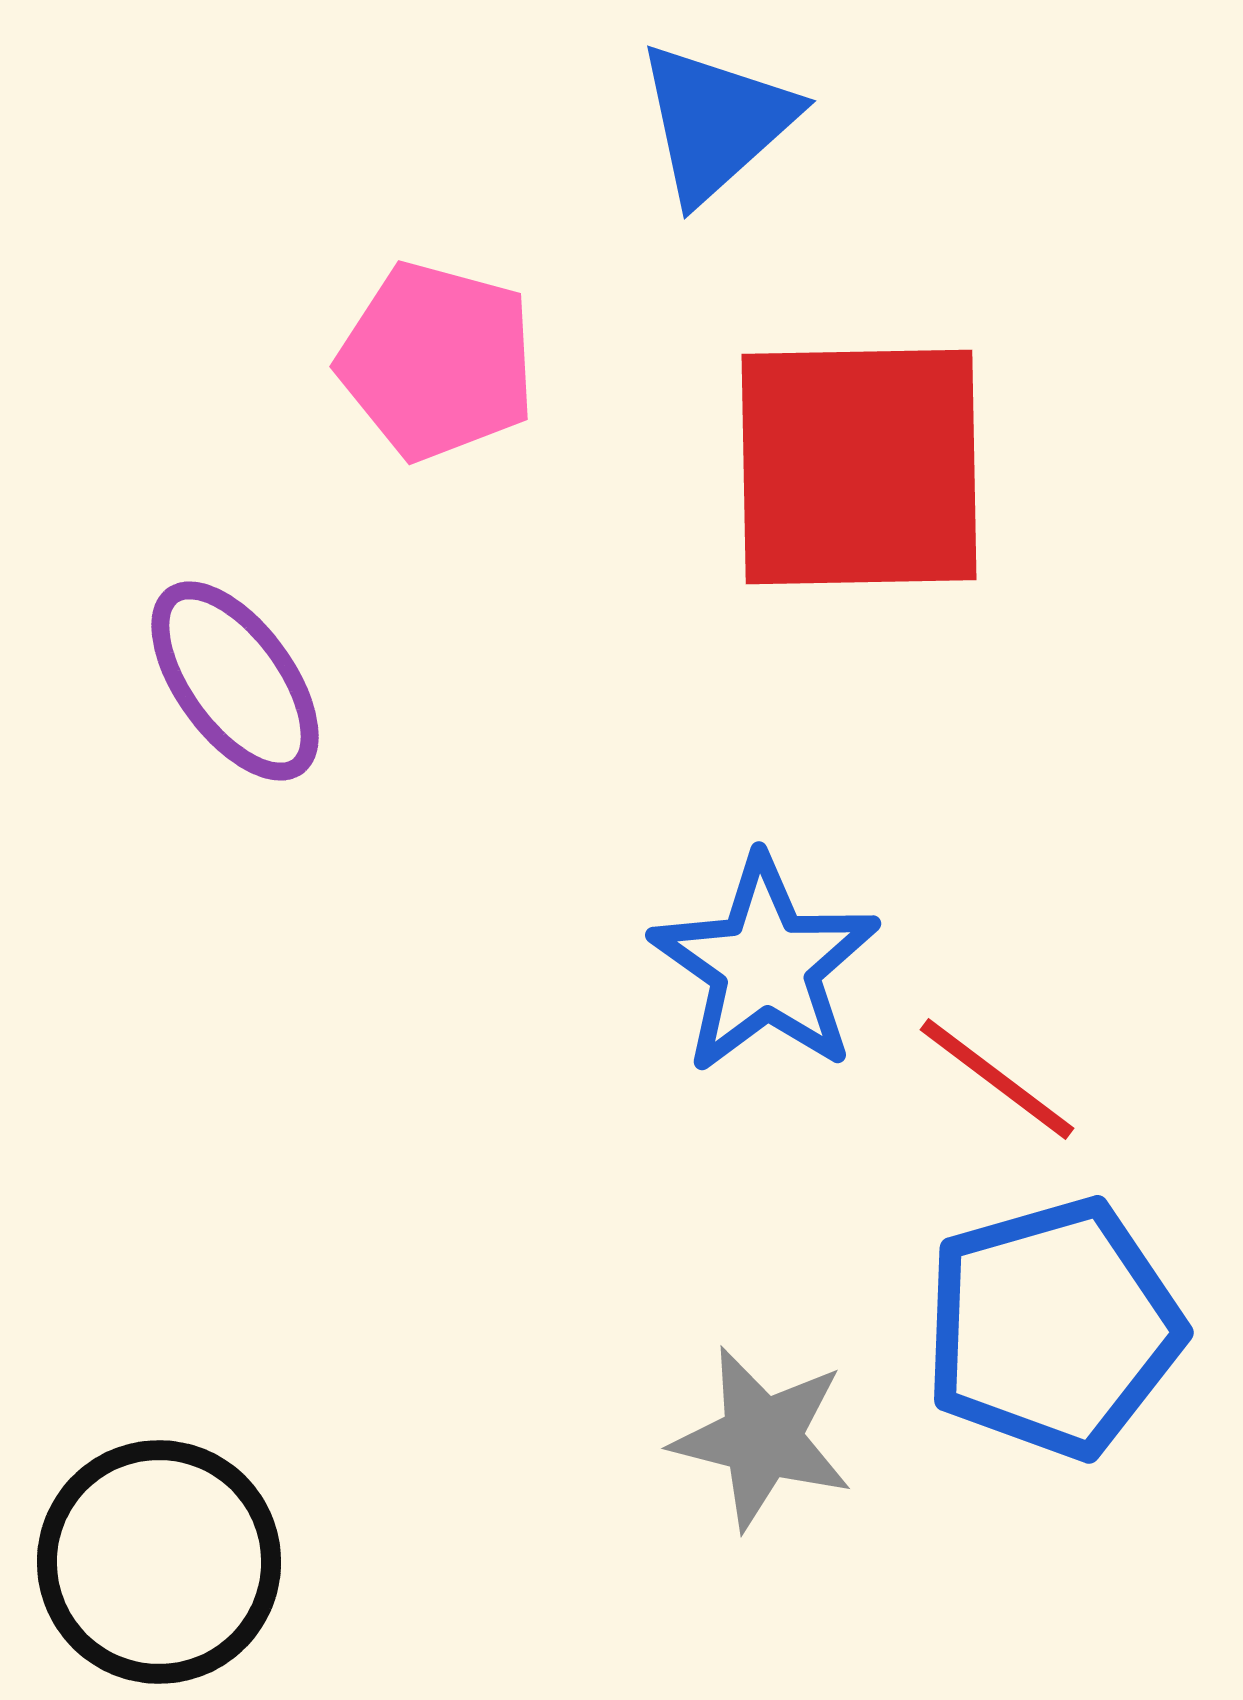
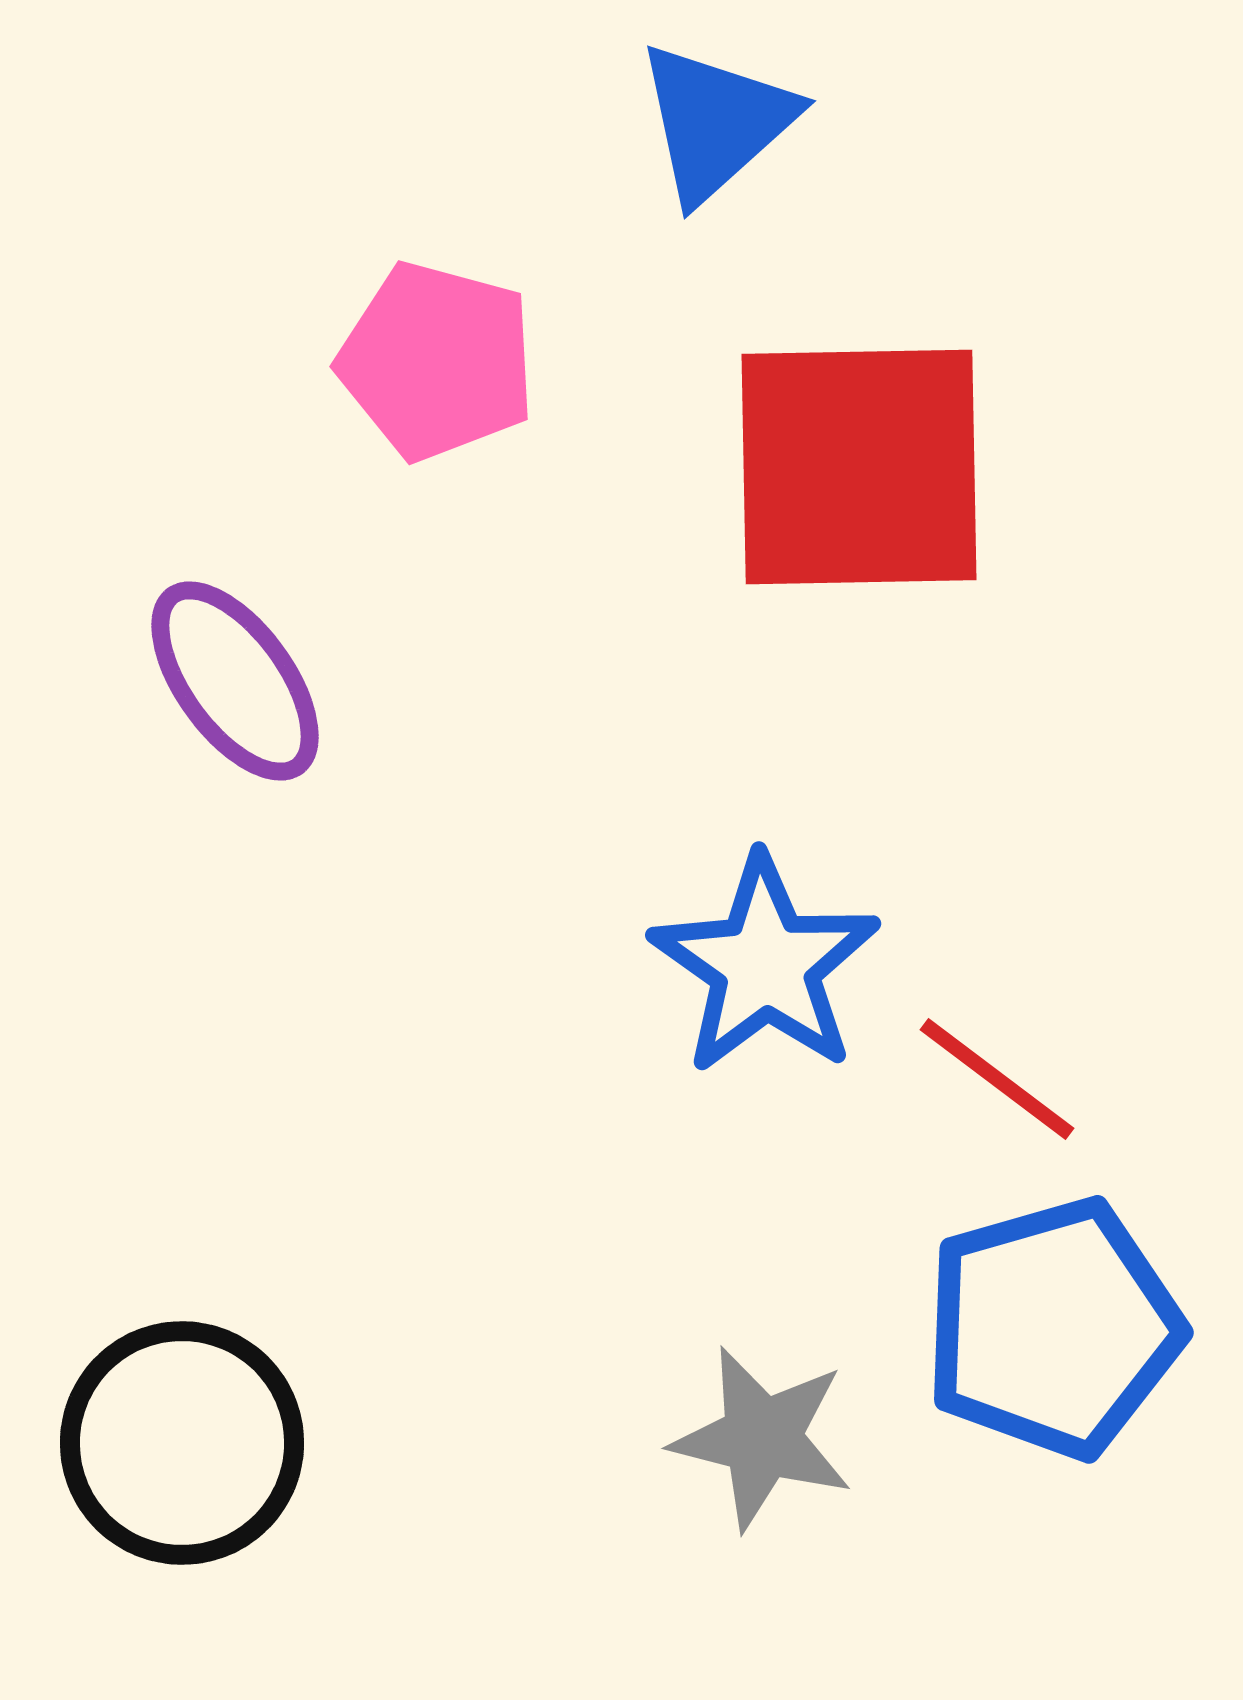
black circle: moved 23 px right, 119 px up
